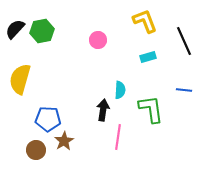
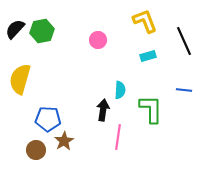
cyan rectangle: moved 1 px up
green L-shape: rotated 8 degrees clockwise
